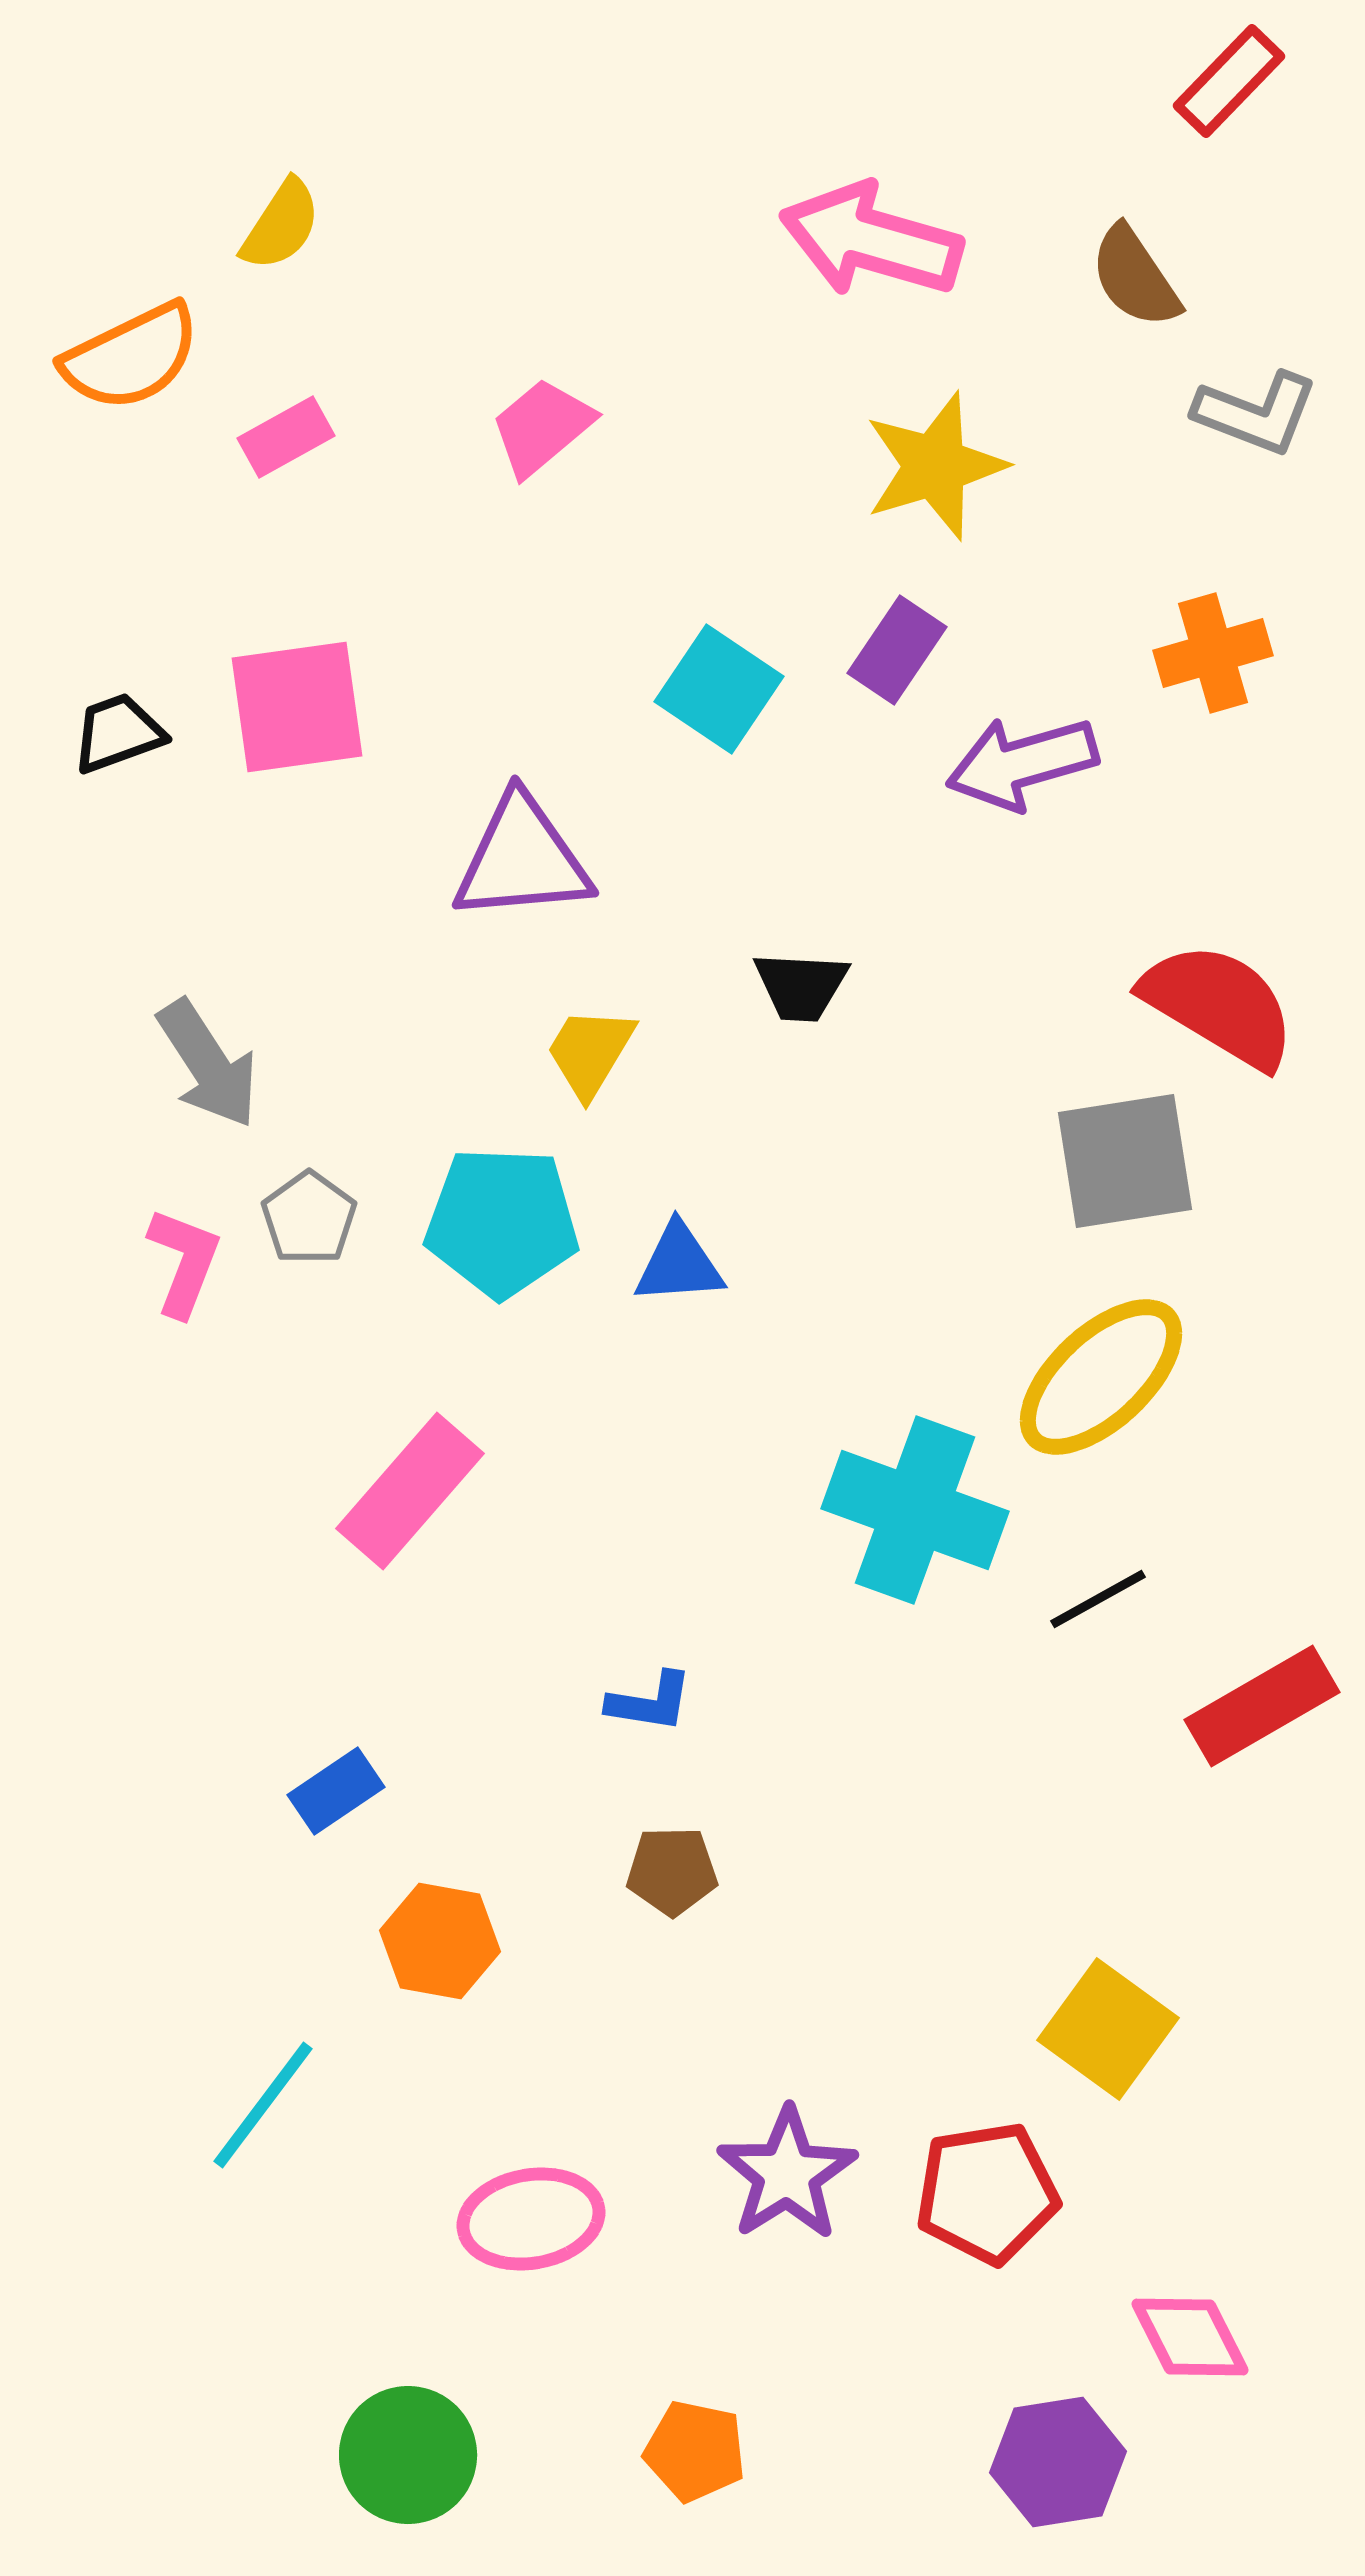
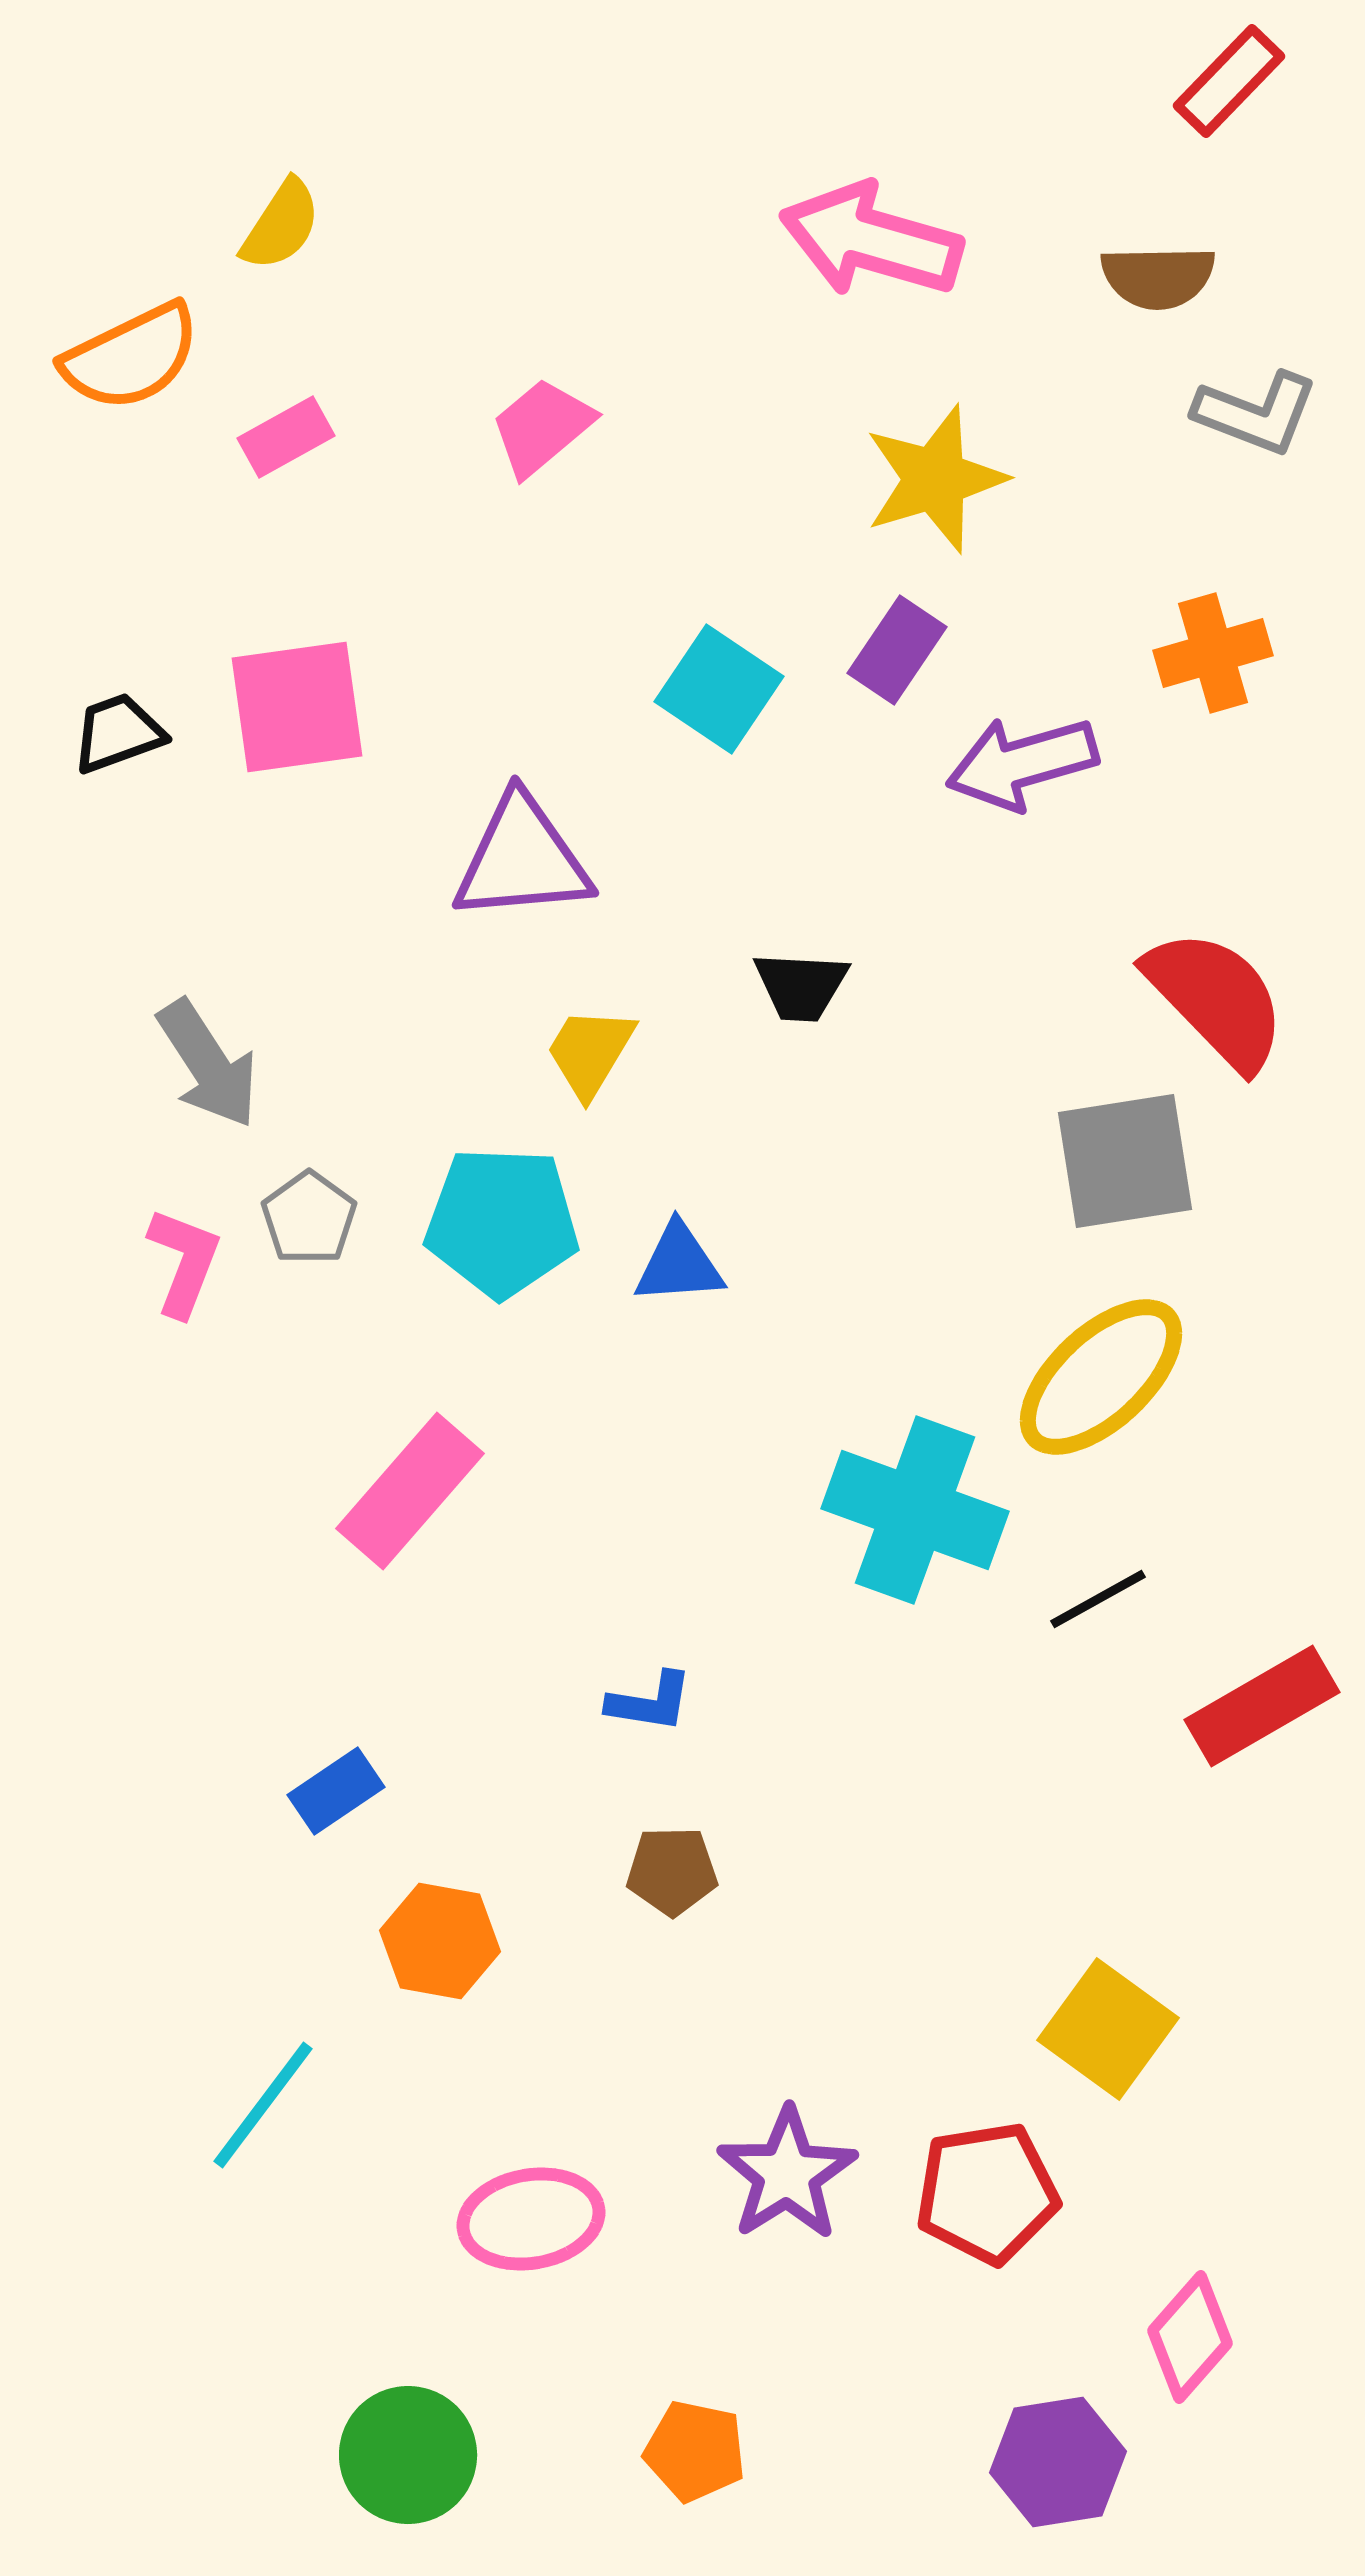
brown semicircle at (1135, 277): moved 23 px right; rotated 57 degrees counterclockwise
yellow star at (935, 466): moved 13 px down
red semicircle at (1219, 1005): moved 3 px left, 6 px up; rotated 15 degrees clockwise
pink diamond at (1190, 2337): rotated 68 degrees clockwise
